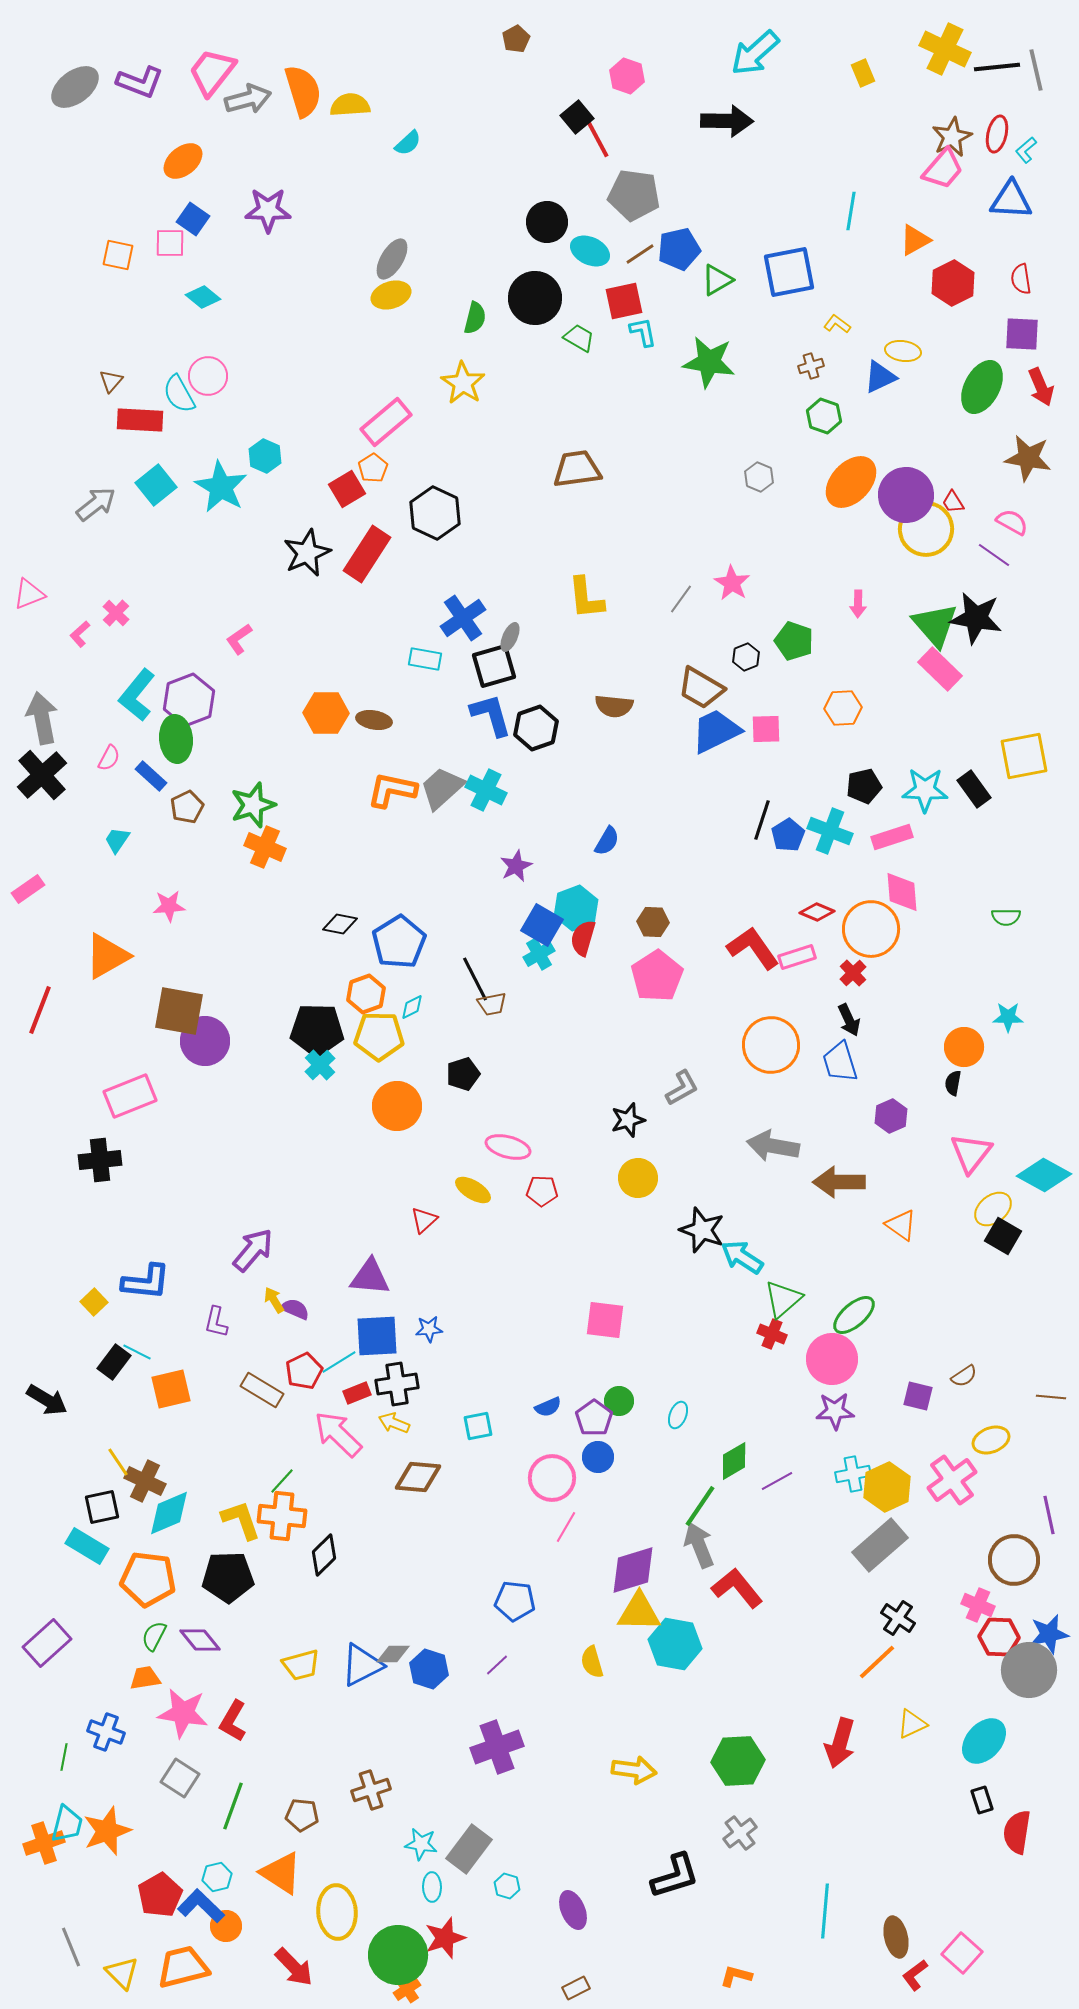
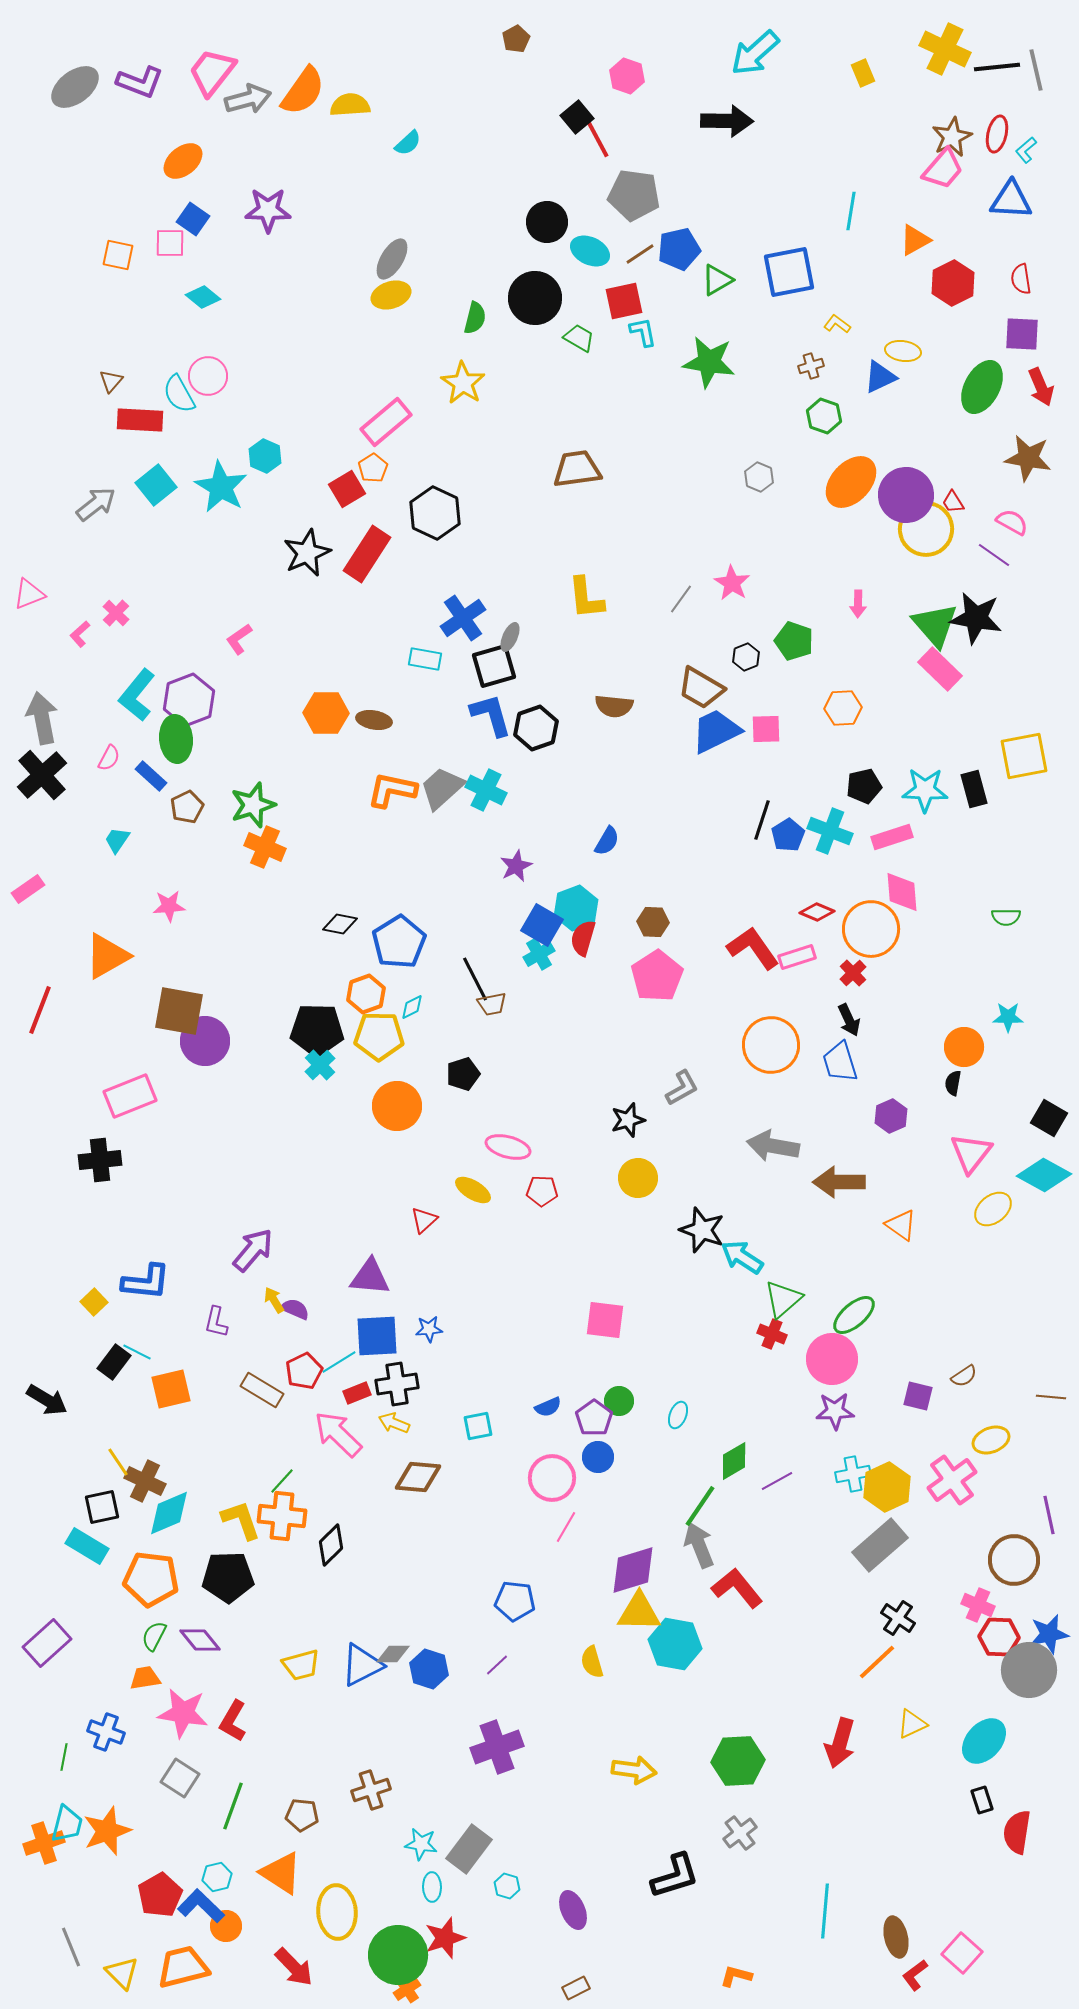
orange semicircle at (303, 91): rotated 52 degrees clockwise
black rectangle at (974, 789): rotated 21 degrees clockwise
black square at (1003, 1236): moved 46 px right, 118 px up
black diamond at (324, 1555): moved 7 px right, 10 px up
orange pentagon at (148, 1579): moved 3 px right
